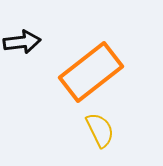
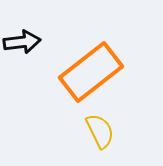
yellow semicircle: moved 1 px down
